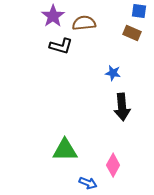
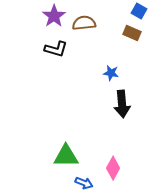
blue square: rotated 21 degrees clockwise
purple star: moved 1 px right
black L-shape: moved 5 px left, 3 px down
blue star: moved 2 px left
black arrow: moved 3 px up
green triangle: moved 1 px right, 6 px down
pink diamond: moved 3 px down
blue arrow: moved 4 px left
